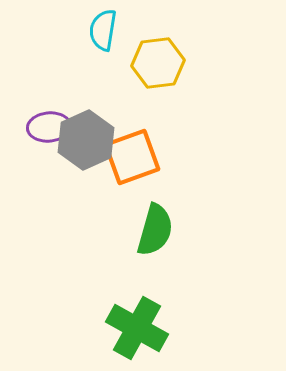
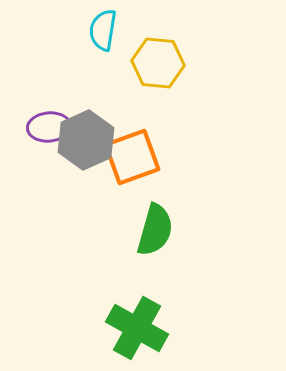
yellow hexagon: rotated 12 degrees clockwise
